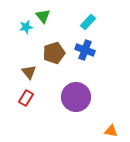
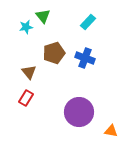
blue cross: moved 8 px down
purple circle: moved 3 px right, 15 px down
